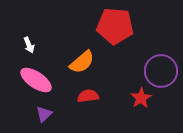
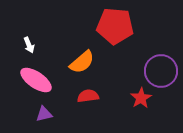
purple triangle: rotated 30 degrees clockwise
